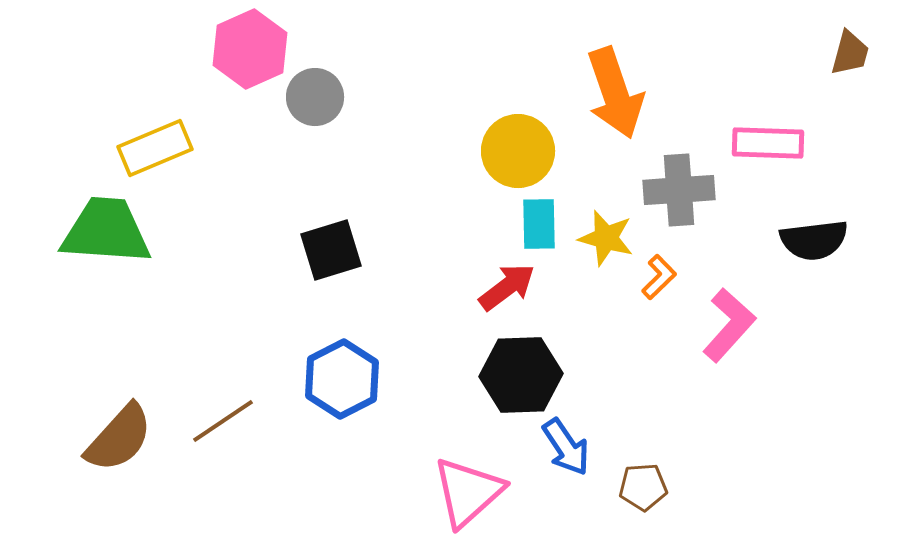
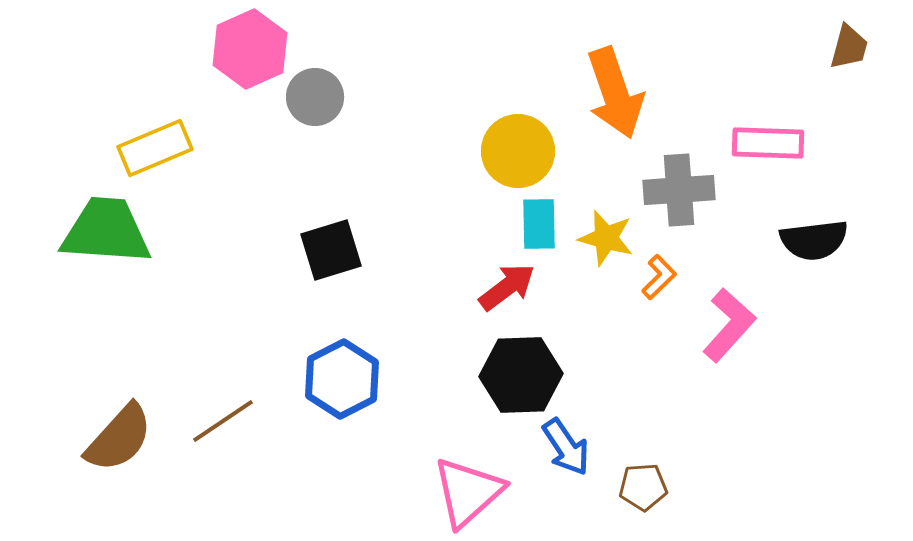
brown trapezoid: moved 1 px left, 6 px up
